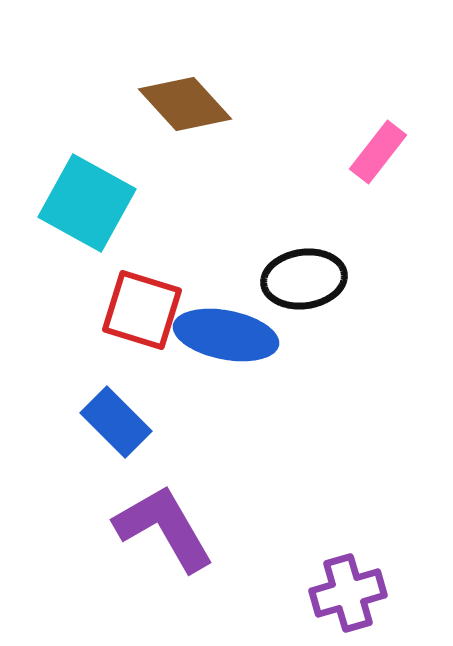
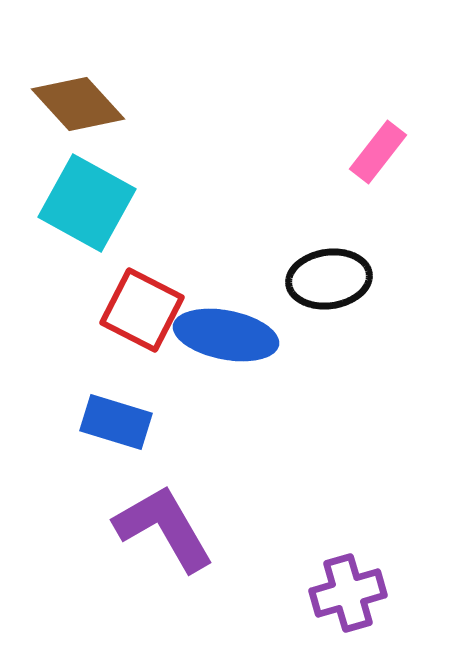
brown diamond: moved 107 px left
black ellipse: moved 25 px right
red square: rotated 10 degrees clockwise
blue rectangle: rotated 28 degrees counterclockwise
